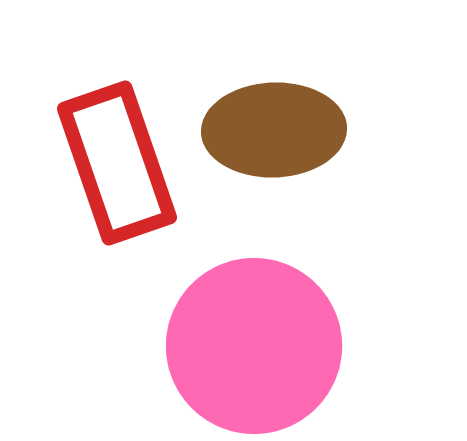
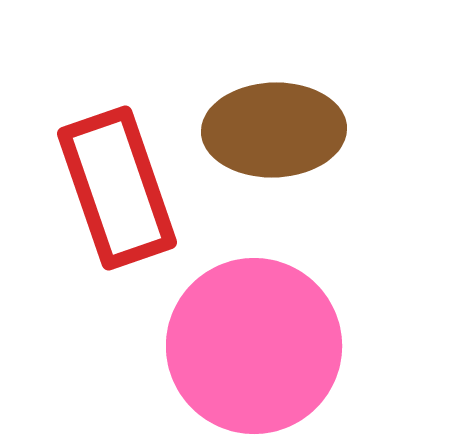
red rectangle: moved 25 px down
